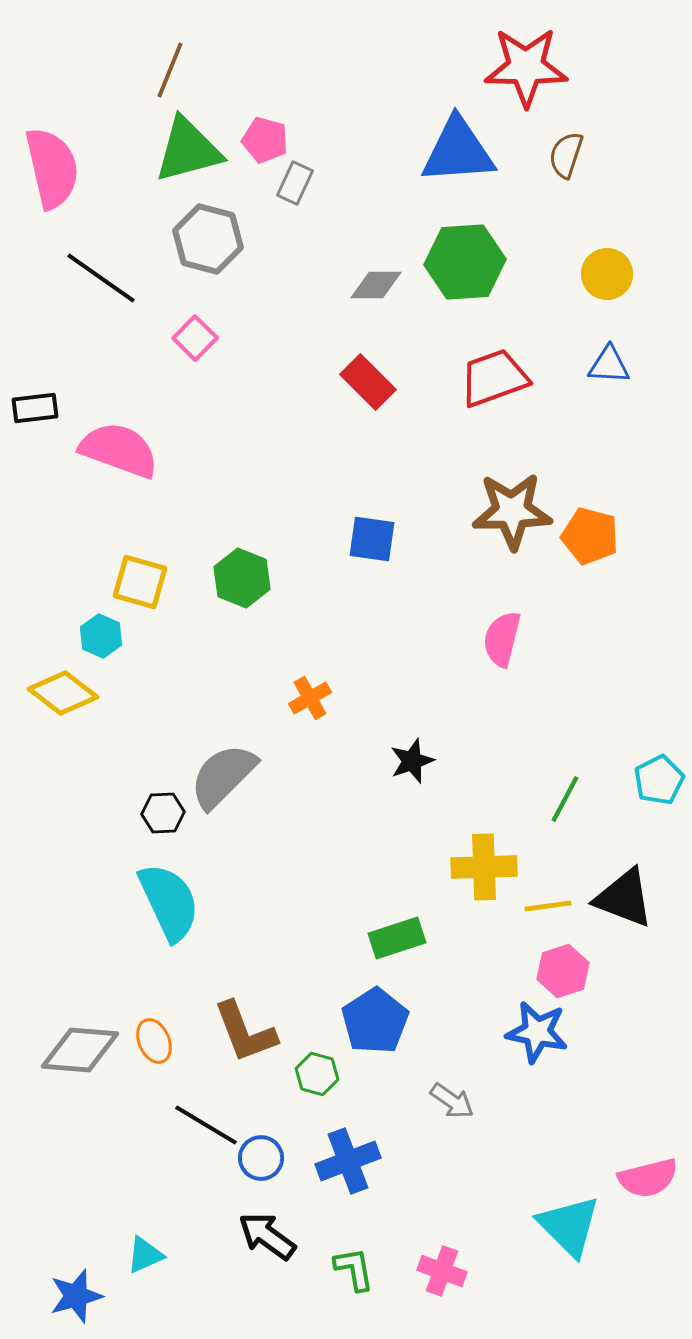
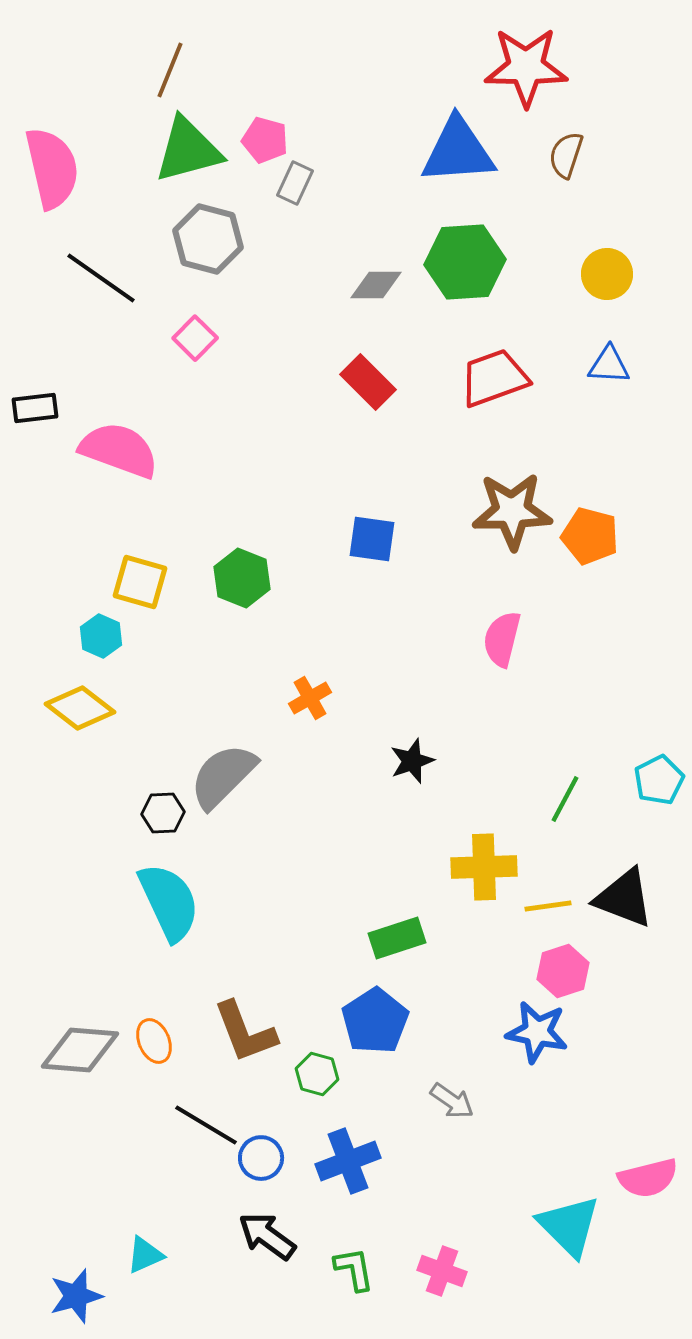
yellow diamond at (63, 693): moved 17 px right, 15 px down
